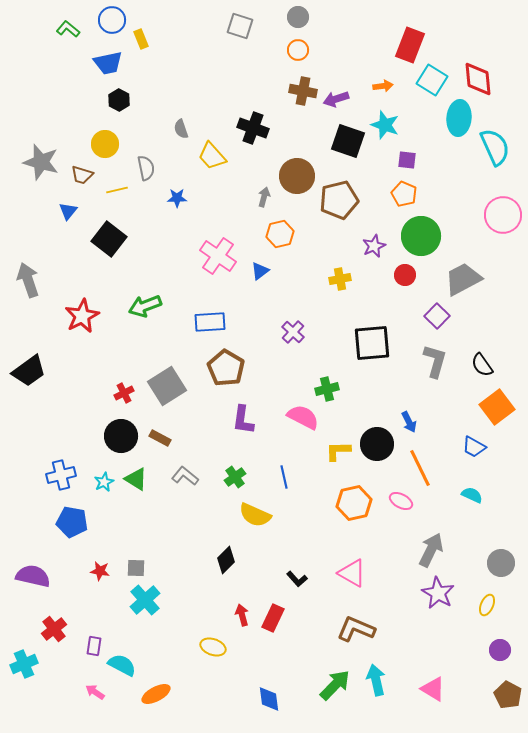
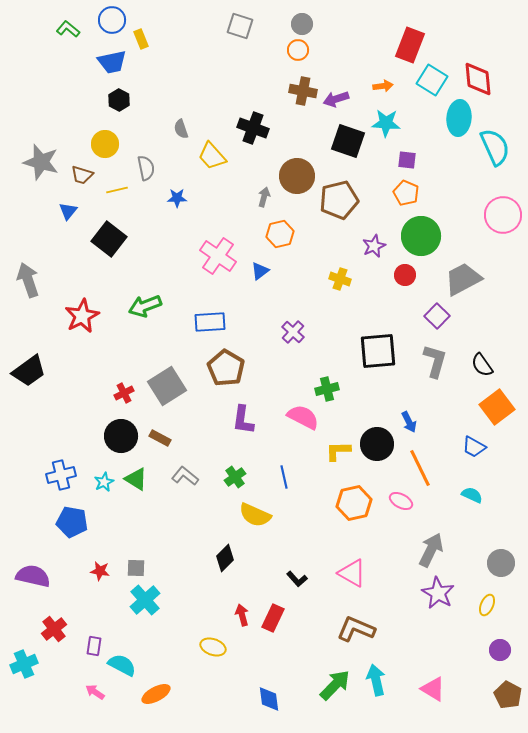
gray circle at (298, 17): moved 4 px right, 7 px down
blue trapezoid at (108, 63): moved 4 px right, 1 px up
cyan star at (385, 125): moved 1 px right, 2 px up; rotated 16 degrees counterclockwise
orange pentagon at (404, 194): moved 2 px right, 1 px up
yellow cross at (340, 279): rotated 30 degrees clockwise
black square at (372, 343): moved 6 px right, 8 px down
black diamond at (226, 560): moved 1 px left, 2 px up
